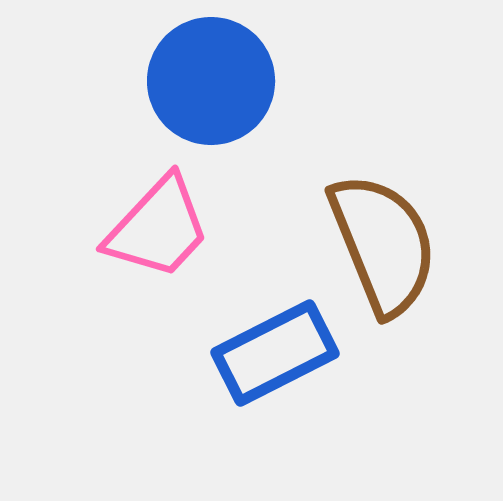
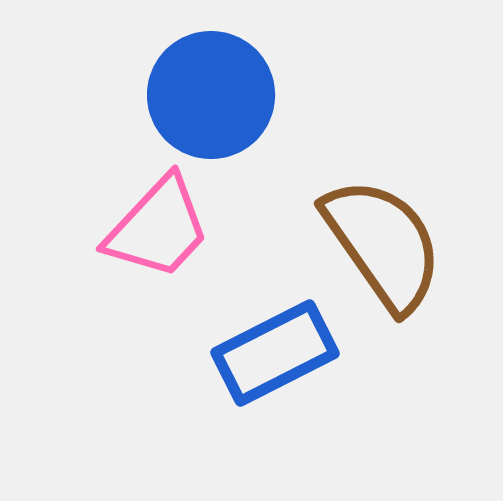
blue circle: moved 14 px down
brown semicircle: rotated 13 degrees counterclockwise
